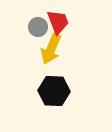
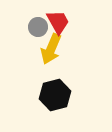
red trapezoid: rotated 8 degrees counterclockwise
black hexagon: moved 1 px right, 4 px down; rotated 16 degrees counterclockwise
